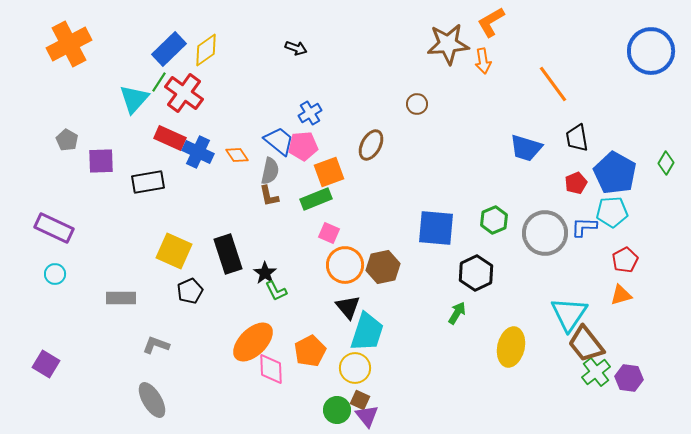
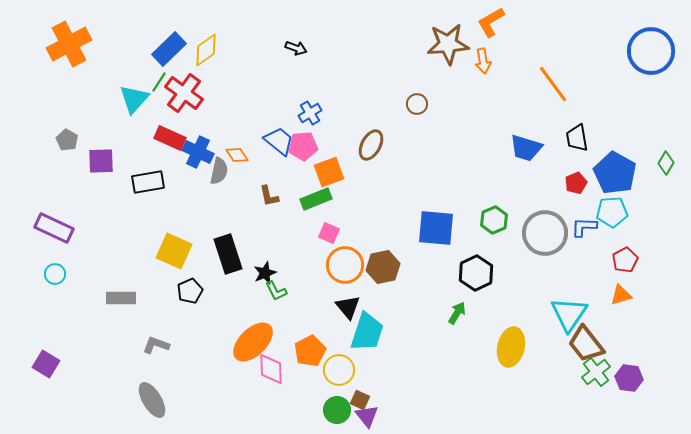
gray semicircle at (270, 171): moved 51 px left
black star at (265, 273): rotated 15 degrees clockwise
yellow circle at (355, 368): moved 16 px left, 2 px down
